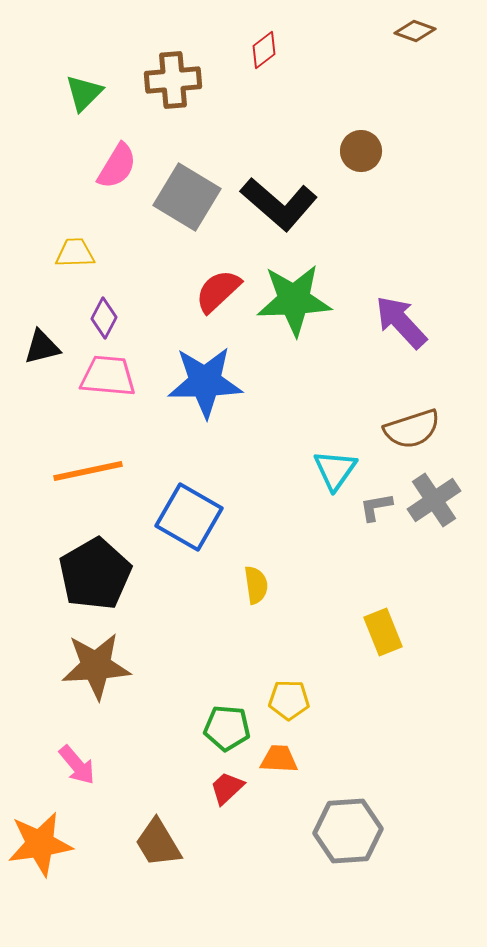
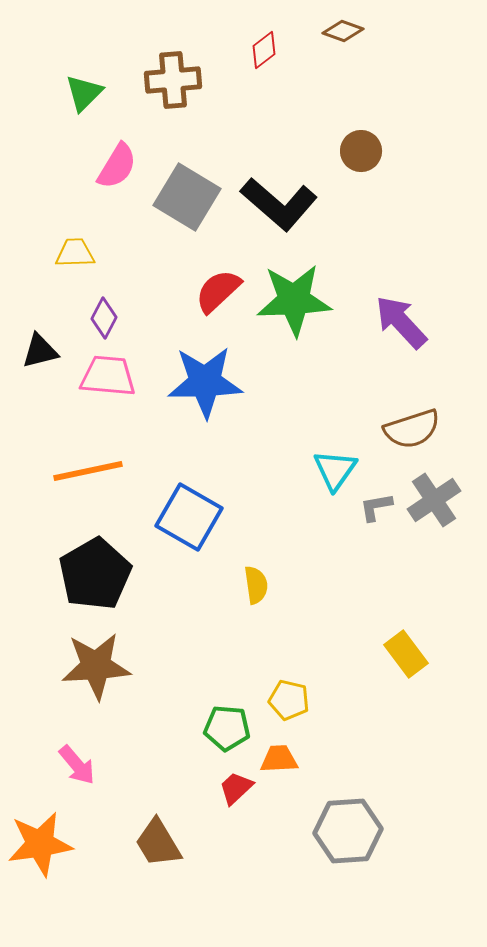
brown diamond: moved 72 px left
black triangle: moved 2 px left, 4 px down
yellow rectangle: moved 23 px right, 22 px down; rotated 15 degrees counterclockwise
yellow pentagon: rotated 12 degrees clockwise
orange trapezoid: rotated 6 degrees counterclockwise
red trapezoid: moved 9 px right
